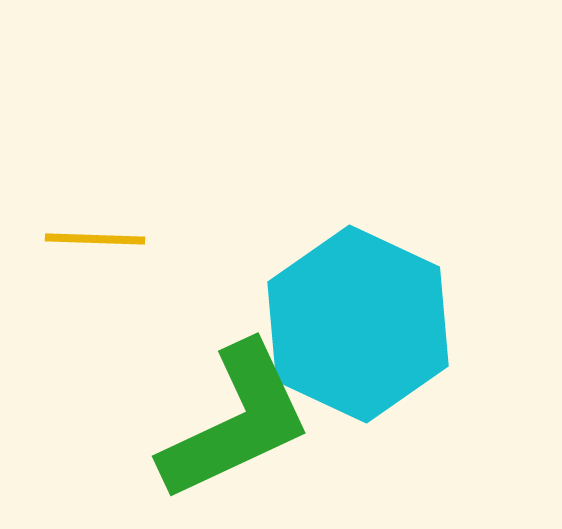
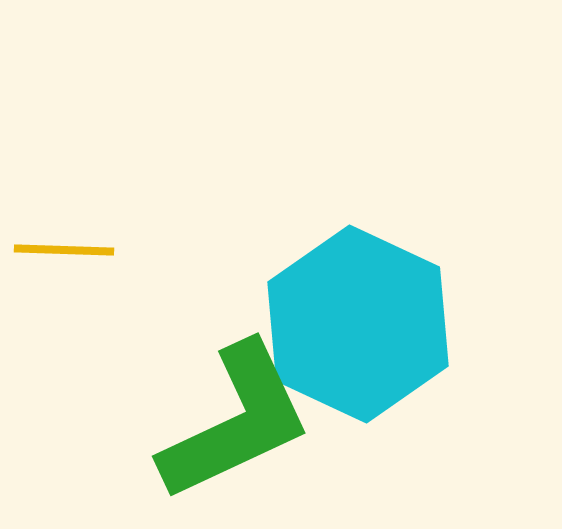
yellow line: moved 31 px left, 11 px down
